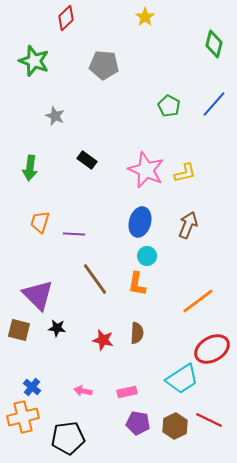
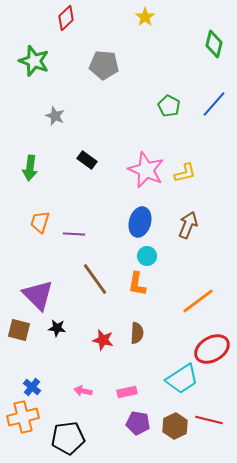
red line: rotated 12 degrees counterclockwise
